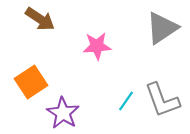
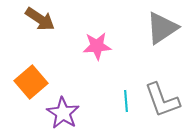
orange square: rotated 8 degrees counterclockwise
cyan line: rotated 40 degrees counterclockwise
